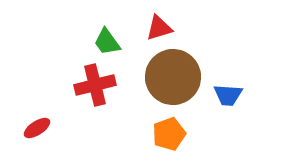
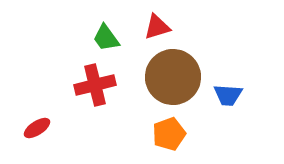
red triangle: moved 2 px left, 1 px up
green trapezoid: moved 1 px left, 4 px up
